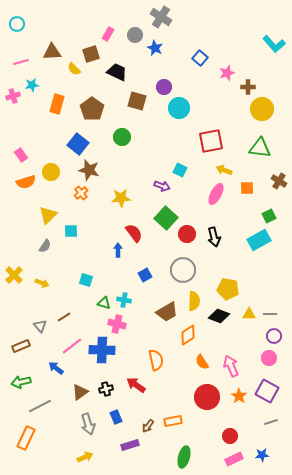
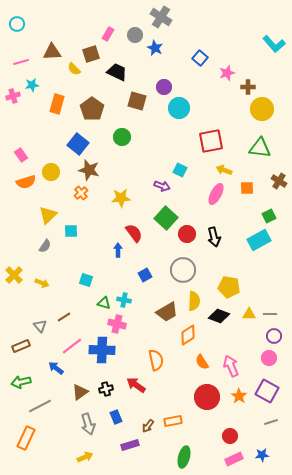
yellow pentagon at (228, 289): moved 1 px right, 2 px up
